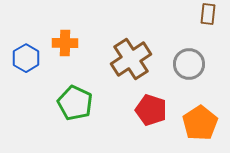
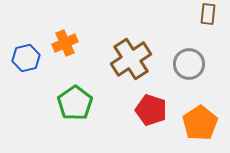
orange cross: rotated 25 degrees counterclockwise
blue hexagon: rotated 16 degrees clockwise
green pentagon: rotated 12 degrees clockwise
